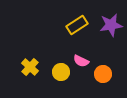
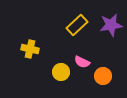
yellow rectangle: rotated 10 degrees counterclockwise
pink semicircle: moved 1 px right, 1 px down
yellow cross: moved 18 px up; rotated 30 degrees counterclockwise
orange circle: moved 2 px down
